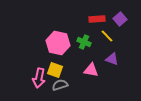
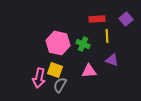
purple square: moved 6 px right
yellow line: rotated 40 degrees clockwise
green cross: moved 1 px left, 2 px down
purple triangle: moved 1 px down
pink triangle: moved 2 px left, 1 px down; rotated 14 degrees counterclockwise
gray semicircle: rotated 42 degrees counterclockwise
